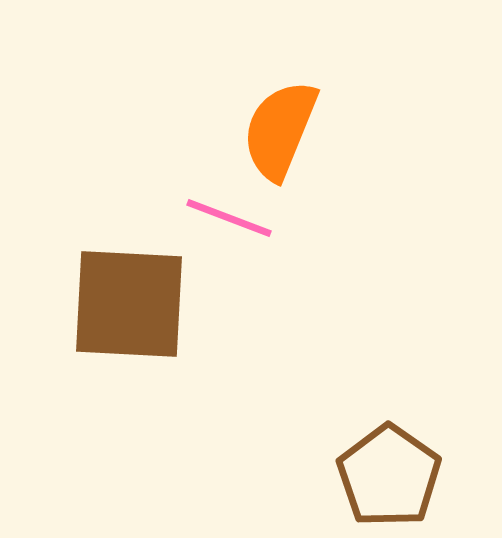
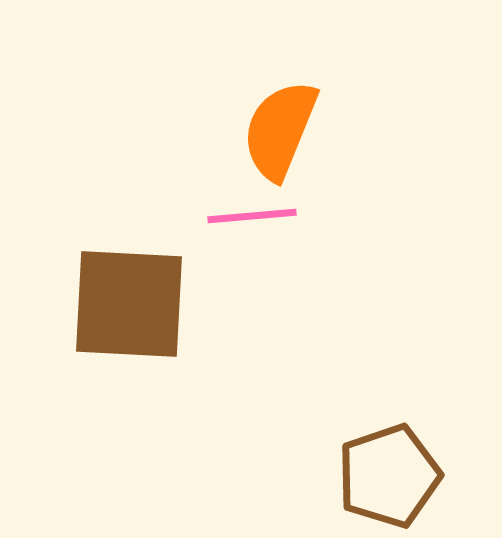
pink line: moved 23 px right, 2 px up; rotated 26 degrees counterclockwise
brown pentagon: rotated 18 degrees clockwise
